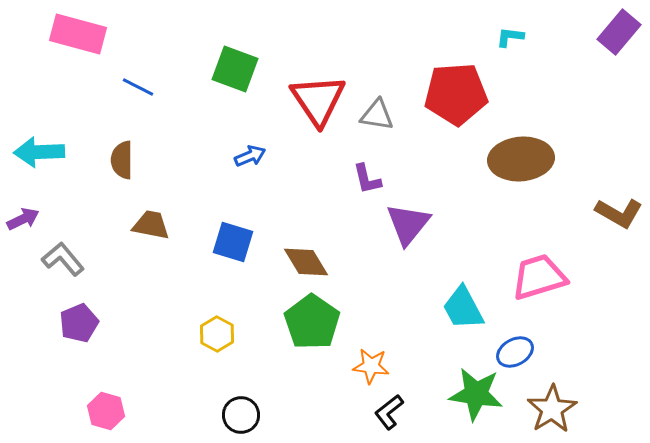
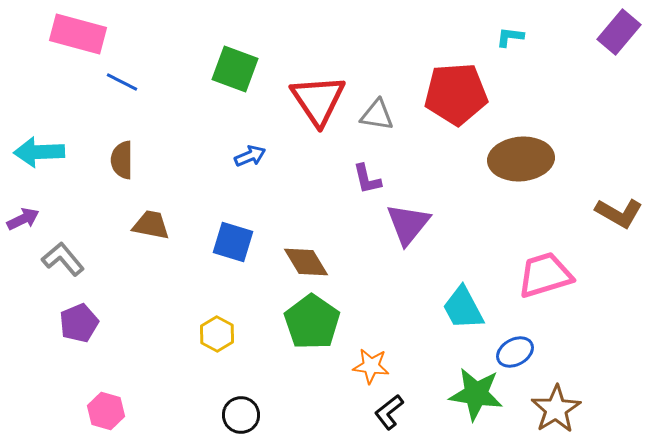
blue line: moved 16 px left, 5 px up
pink trapezoid: moved 6 px right, 2 px up
brown star: moved 4 px right
